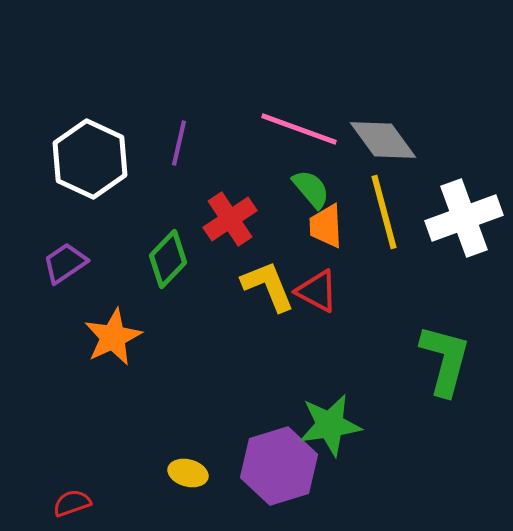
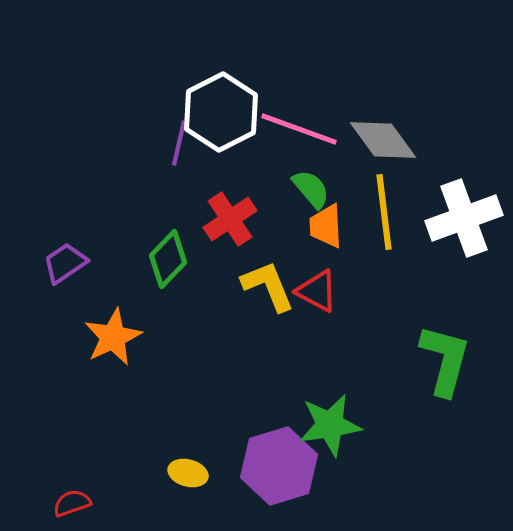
white hexagon: moved 131 px right, 47 px up; rotated 8 degrees clockwise
yellow line: rotated 8 degrees clockwise
